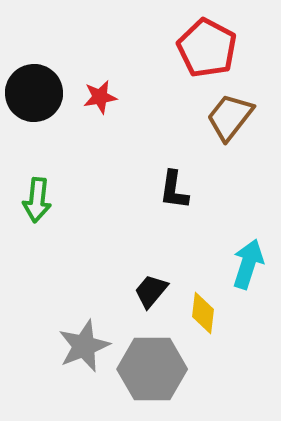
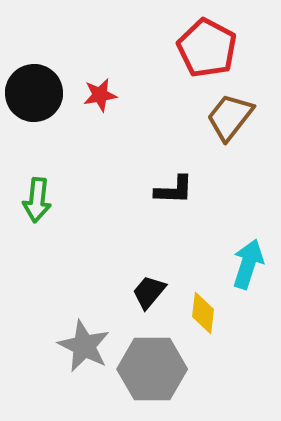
red star: moved 2 px up
black L-shape: rotated 96 degrees counterclockwise
black trapezoid: moved 2 px left, 1 px down
gray star: rotated 24 degrees counterclockwise
